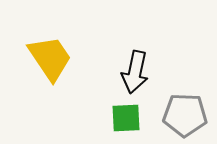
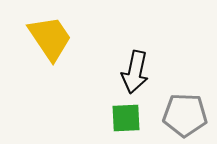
yellow trapezoid: moved 20 px up
